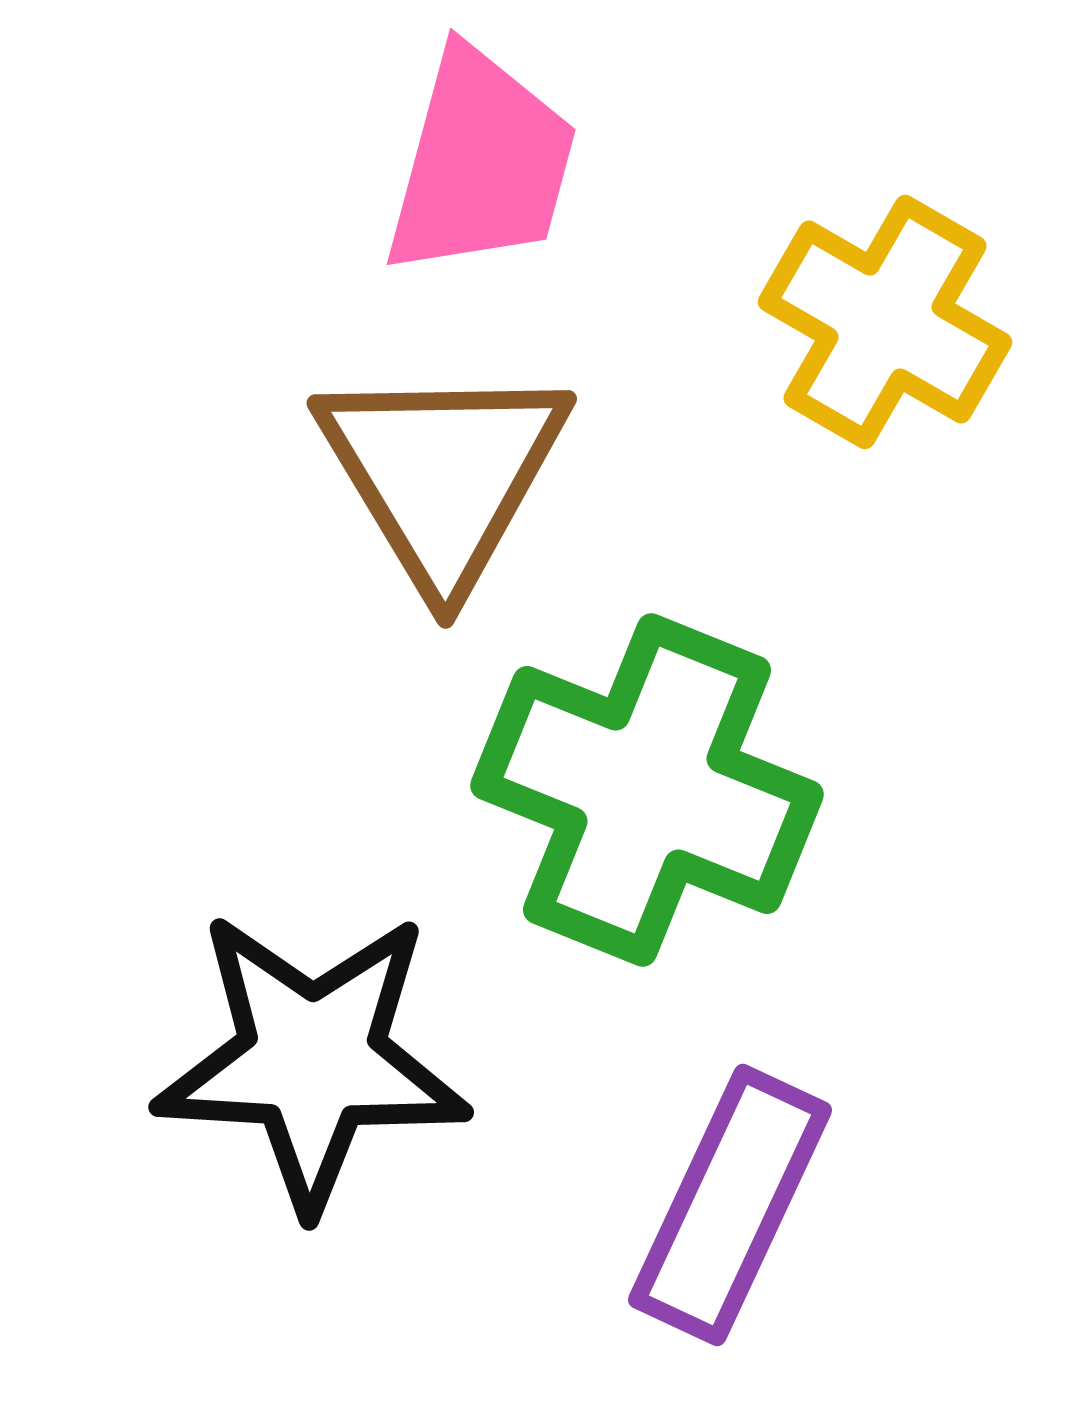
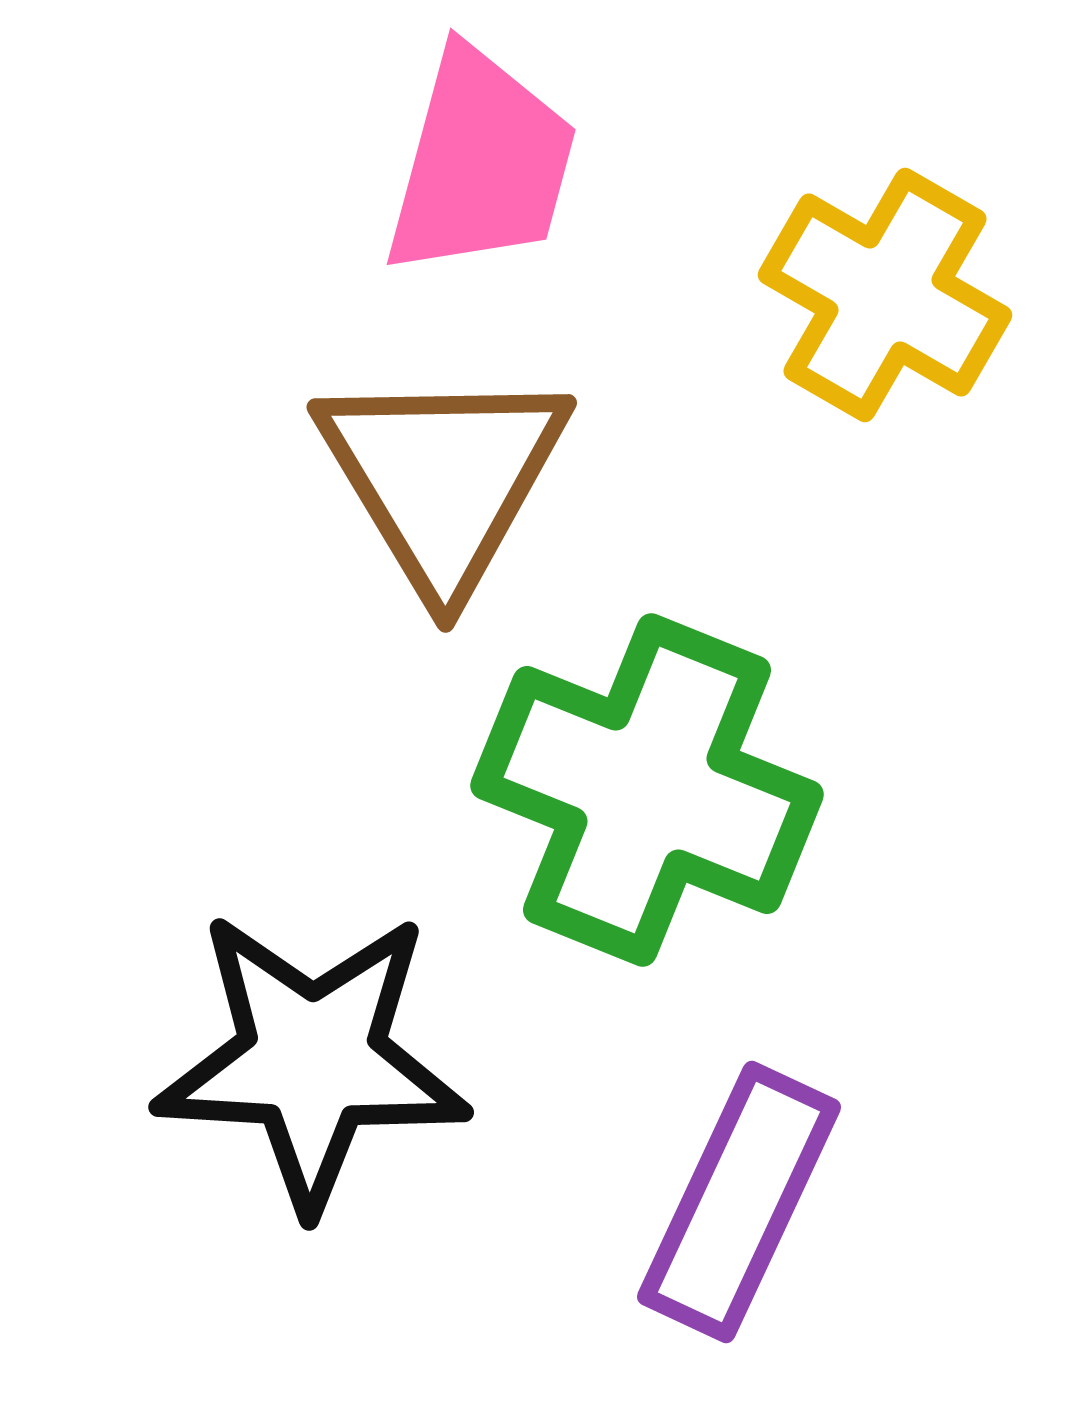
yellow cross: moved 27 px up
brown triangle: moved 4 px down
purple rectangle: moved 9 px right, 3 px up
